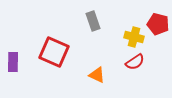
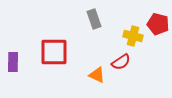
gray rectangle: moved 1 px right, 2 px up
yellow cross: moved 1 px left, 1 px up
red square: rotated 24 degrees counterclockwise
red semicircle: moved 14 px left
